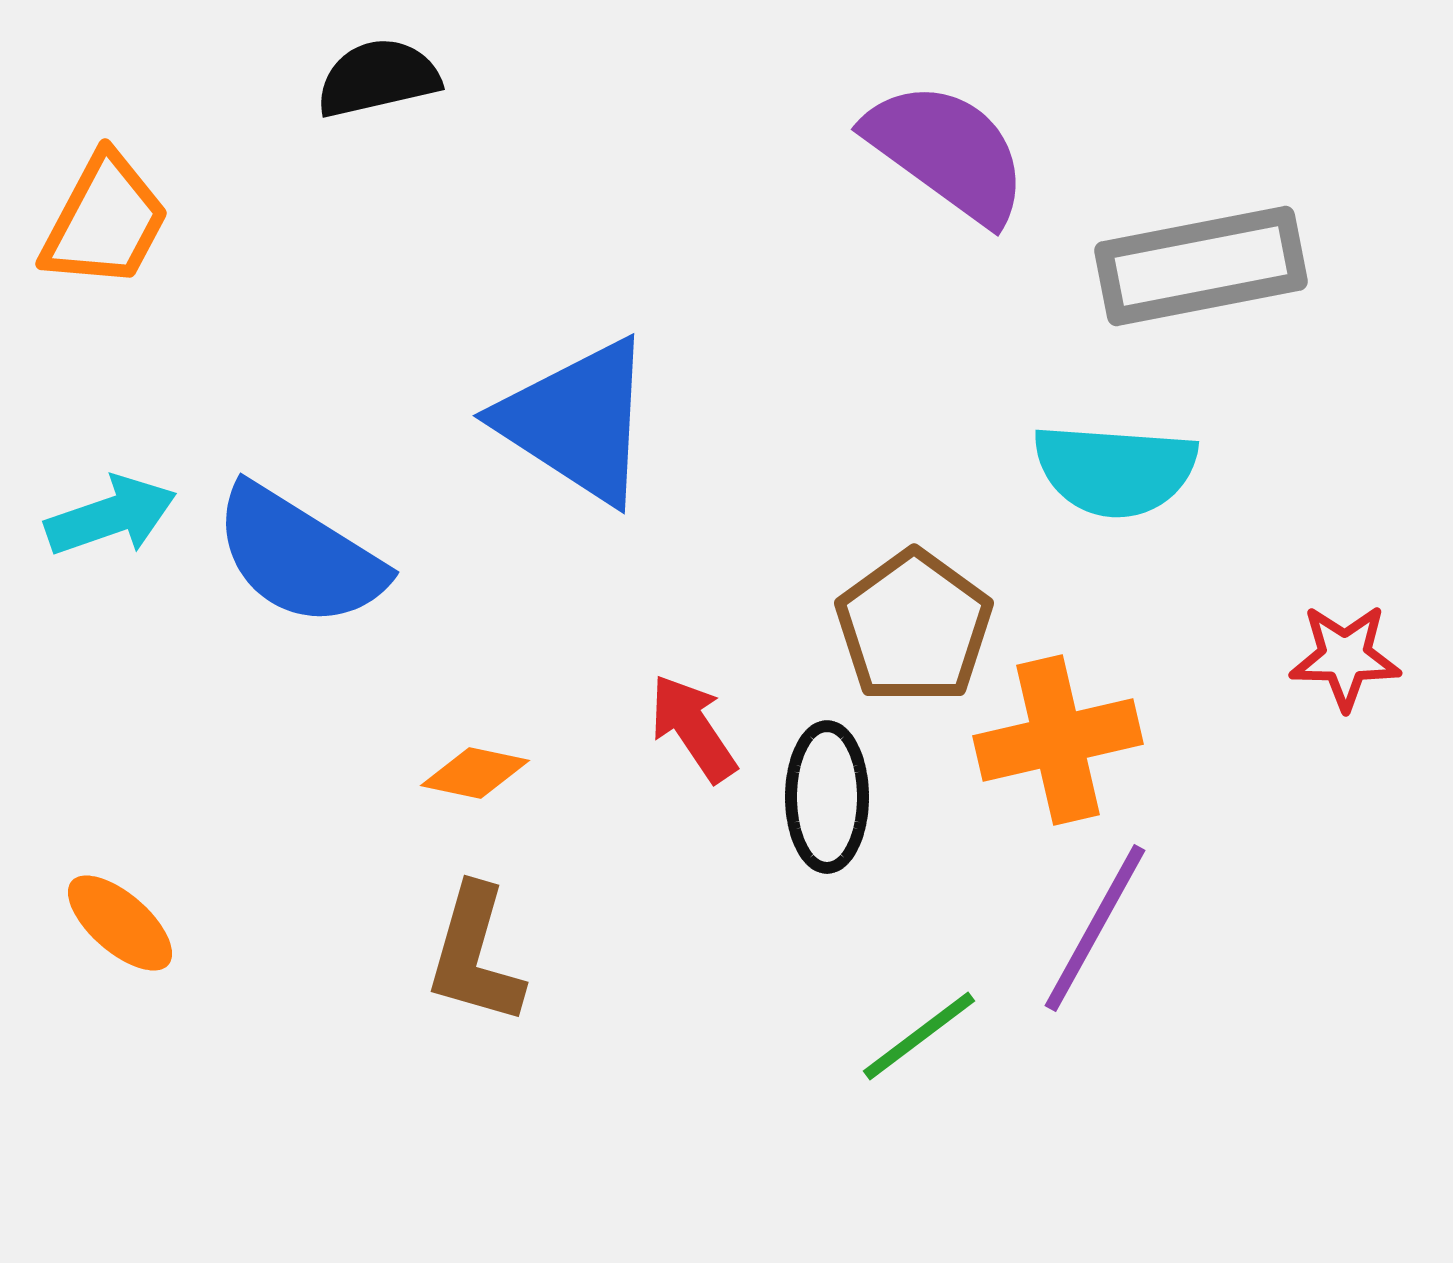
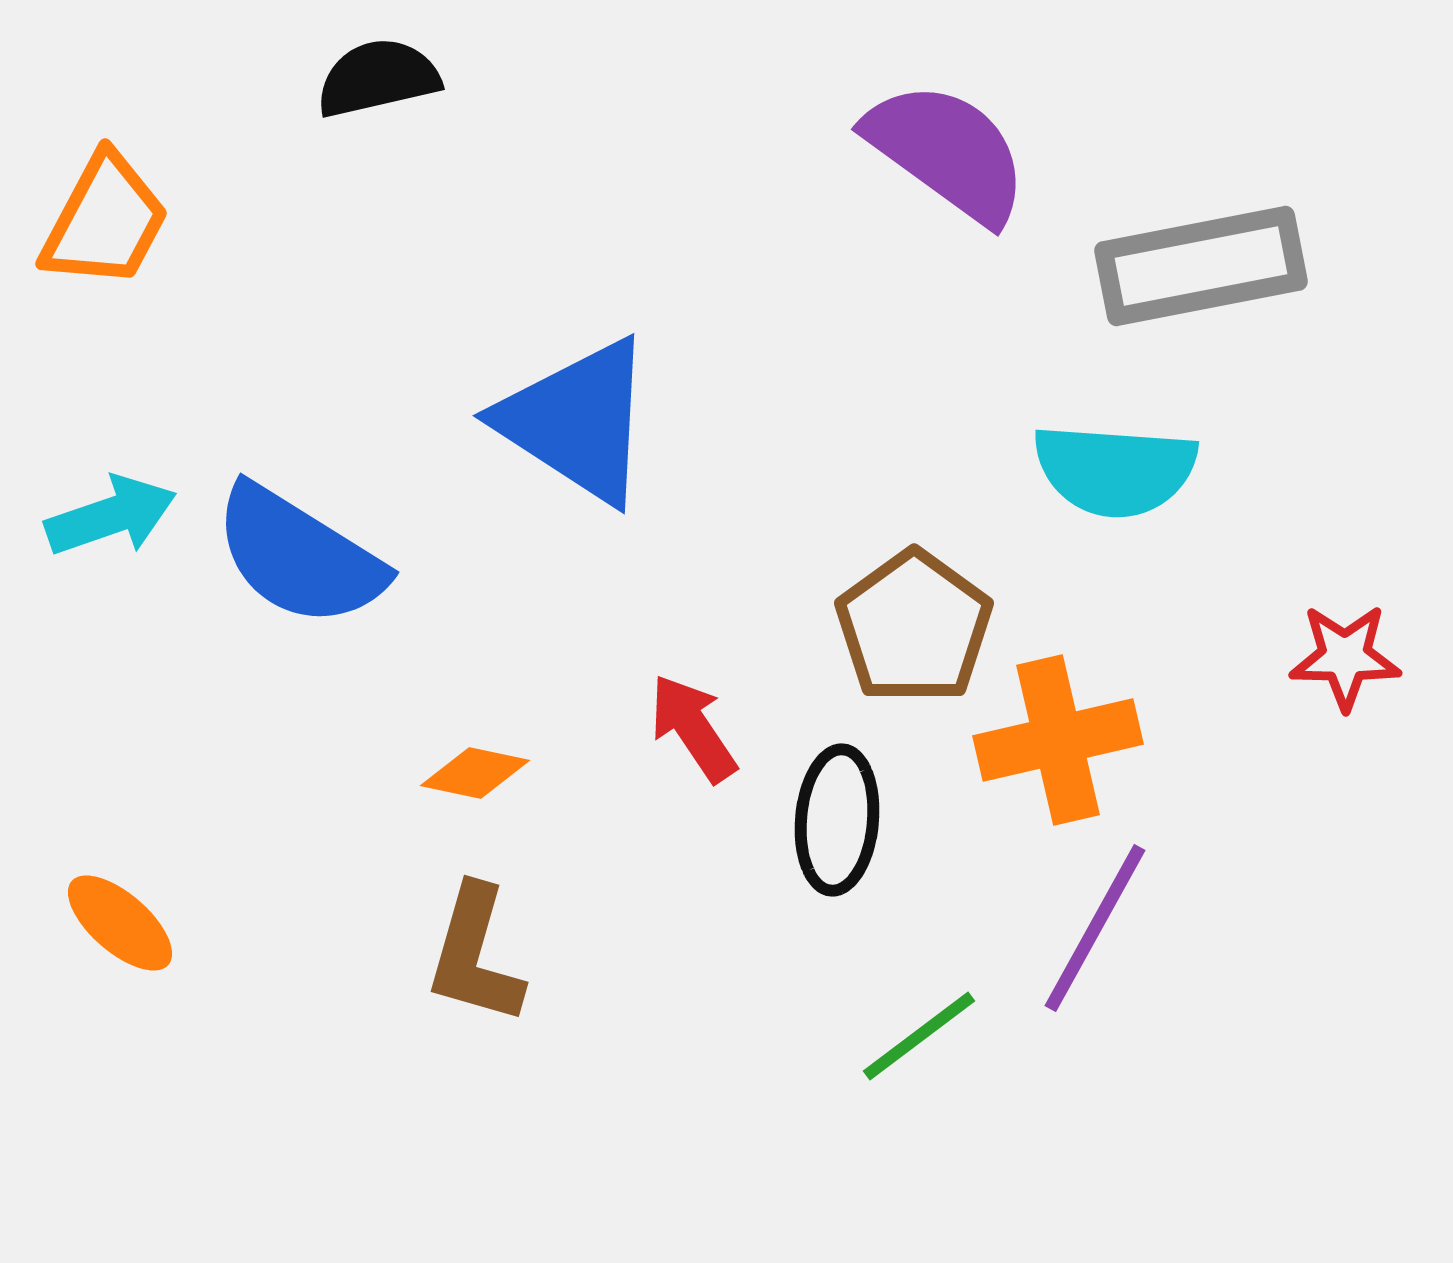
black ellipse: moved 10 px right, 23 px down; rotated 5 degrees clockwise
